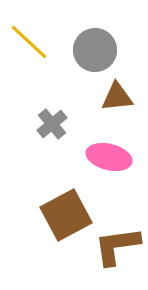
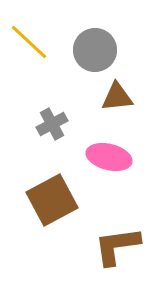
gray cross: rotated 12 degrees clockwise
brown square: moved 14 px left, 15 px up
